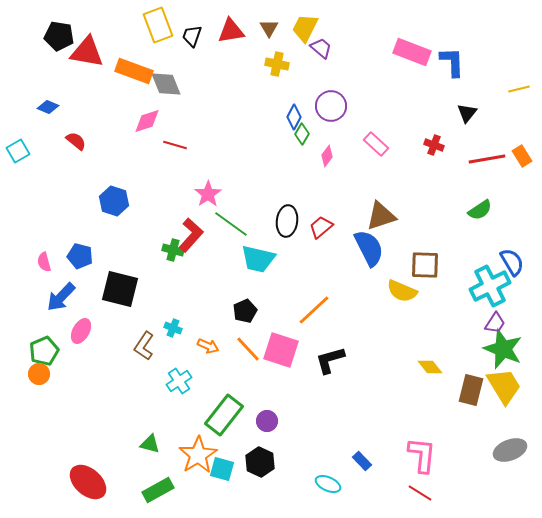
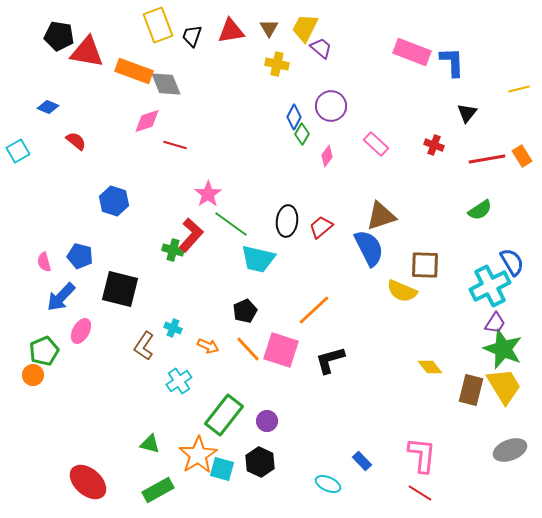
orange circle at (39, 374): moved 6 px left, 1 px down
